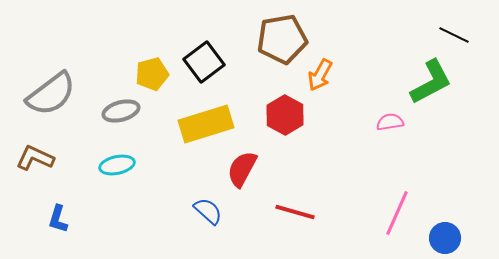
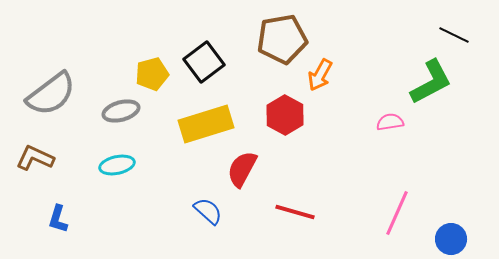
blue circle: moved 6 px right, 1 px down
